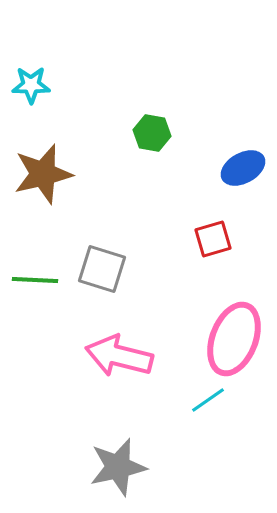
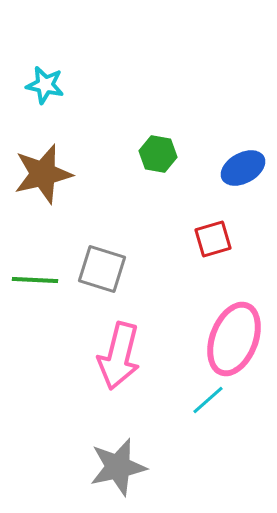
cyan star: moved 14 px right; rotated 12 degrees clockwise
green hexagon: moved 6 px right, 21 px down
pink arrow: rotated 90 degrees counterclockwise
cyan line: rotated 6 degrees counterclockwise
